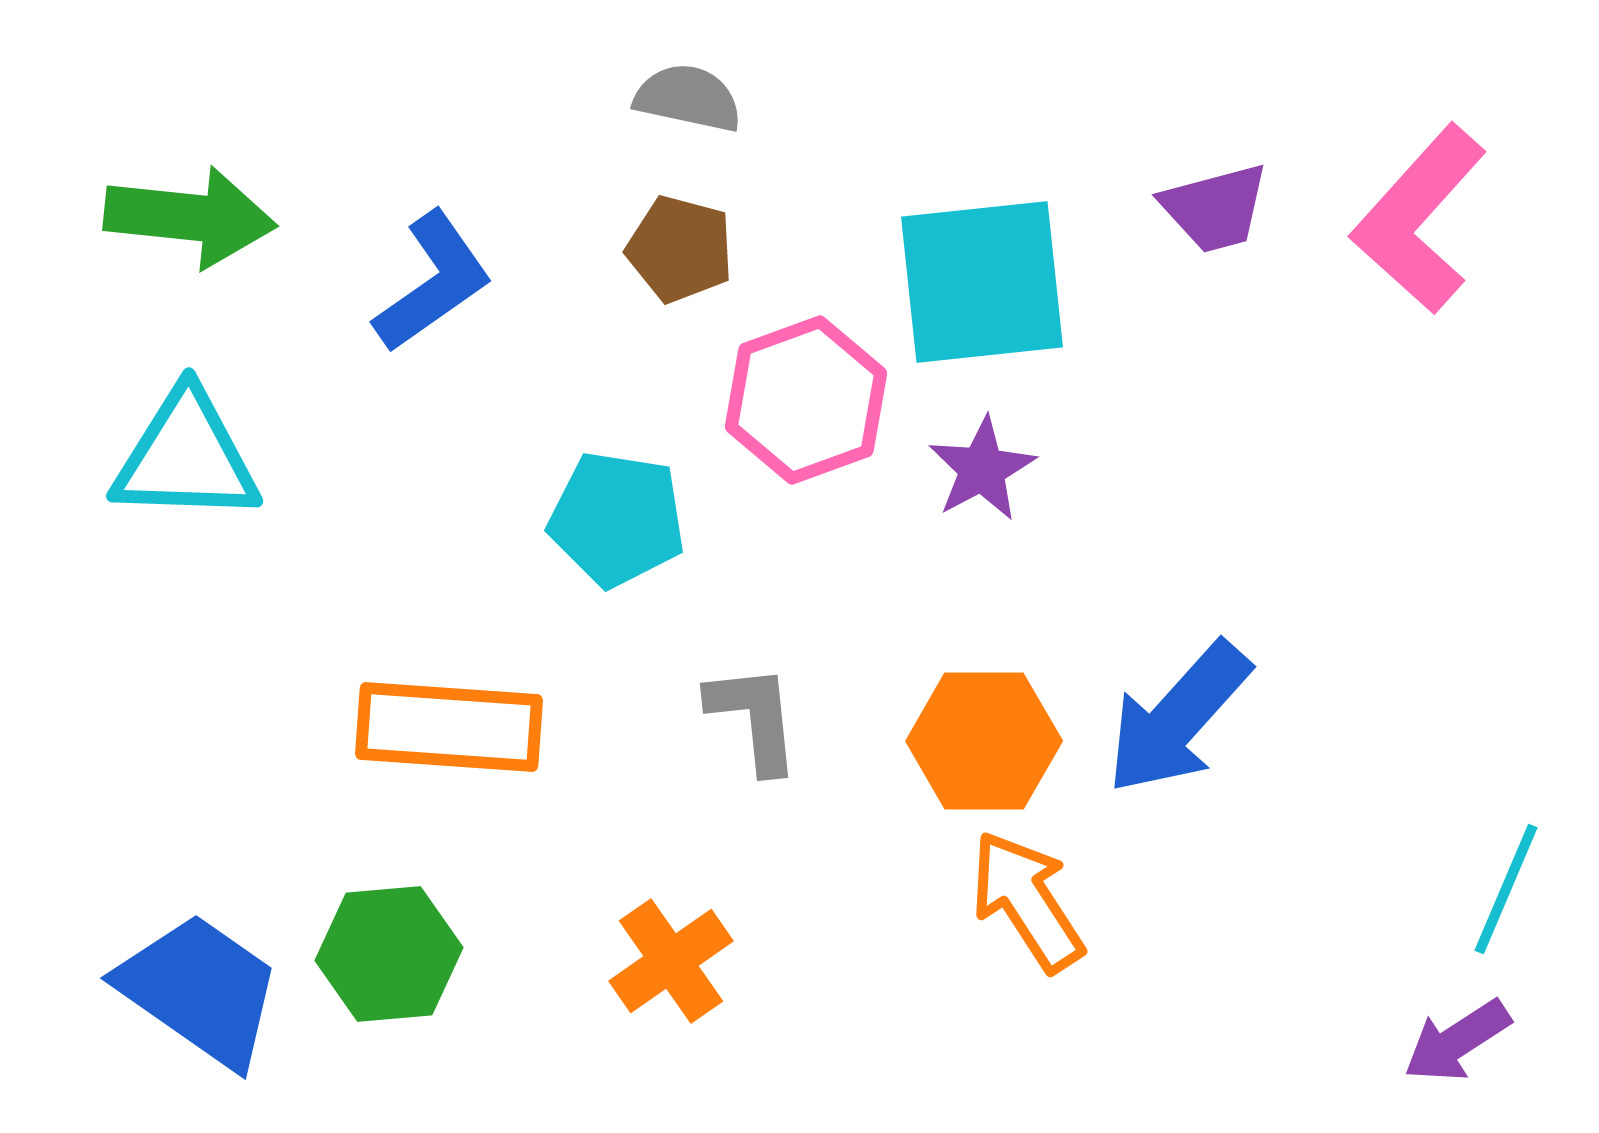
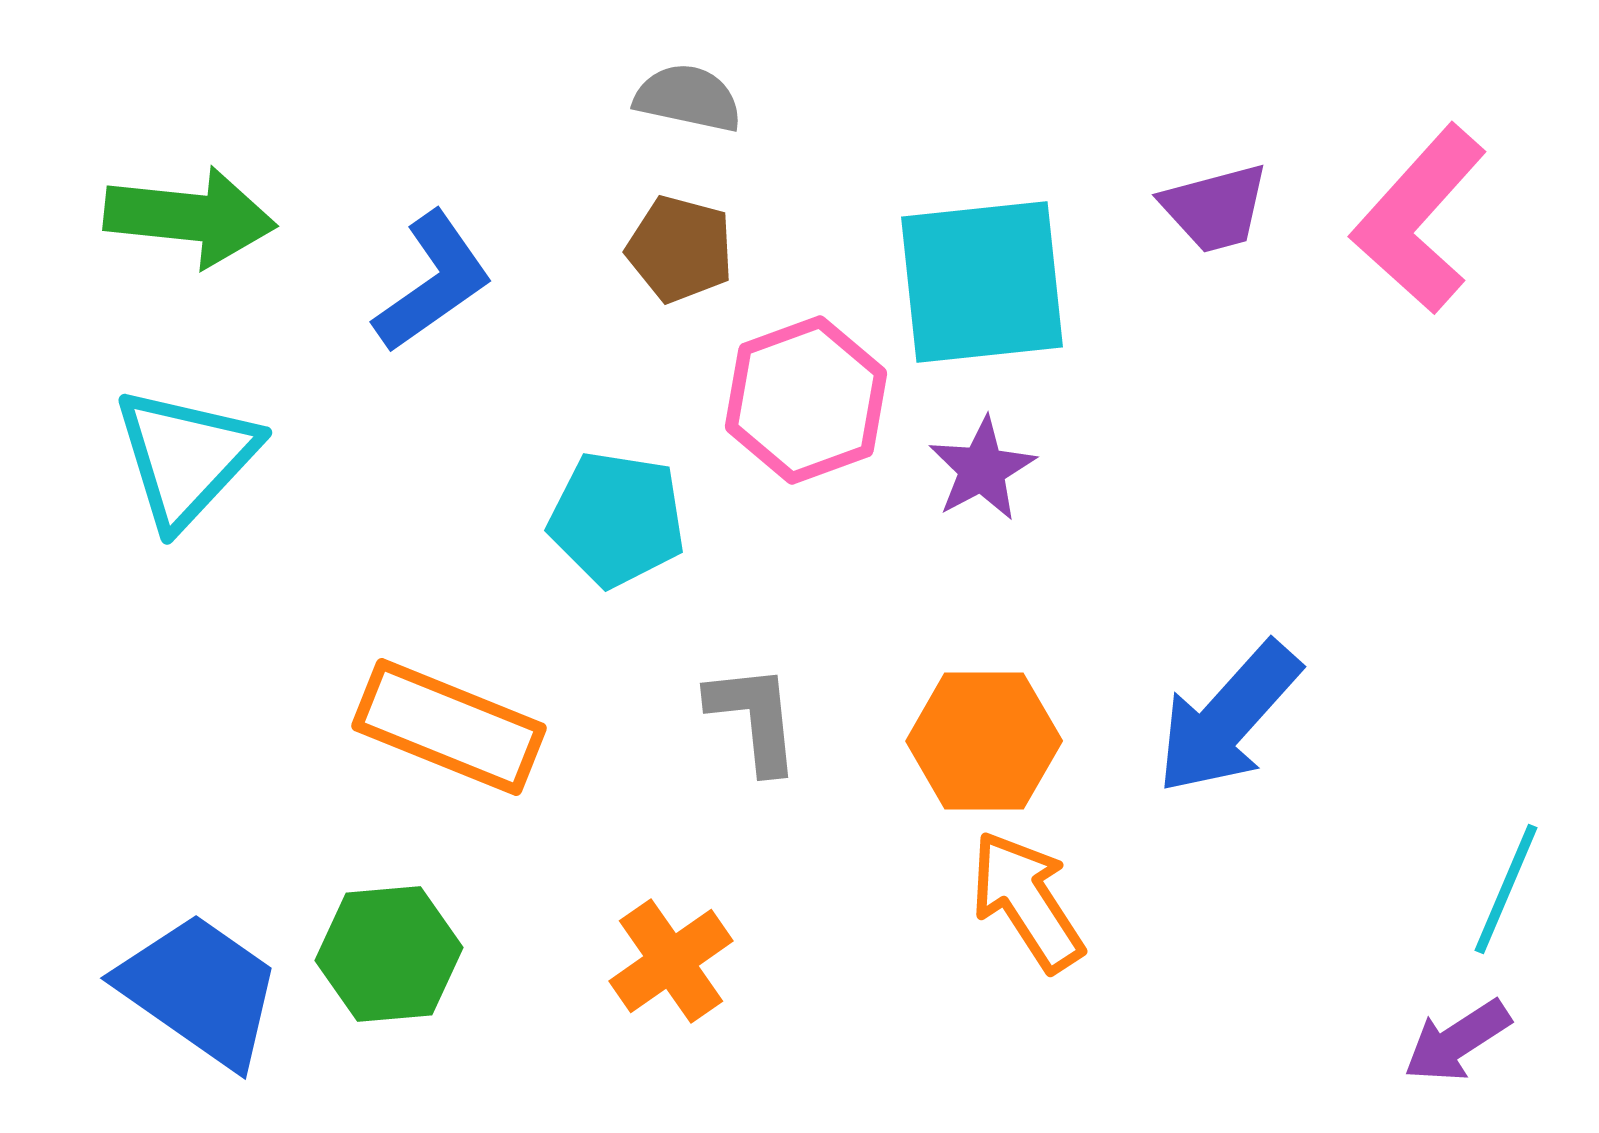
cyan triangle: rotated 49 degrees counterclockwise
blue arrow: moved 50 px right
orange rectangle: rotated 18 degrees clockwise
